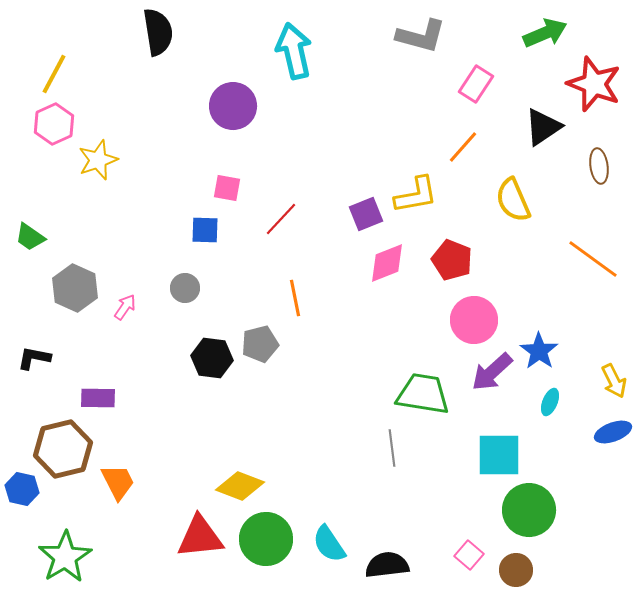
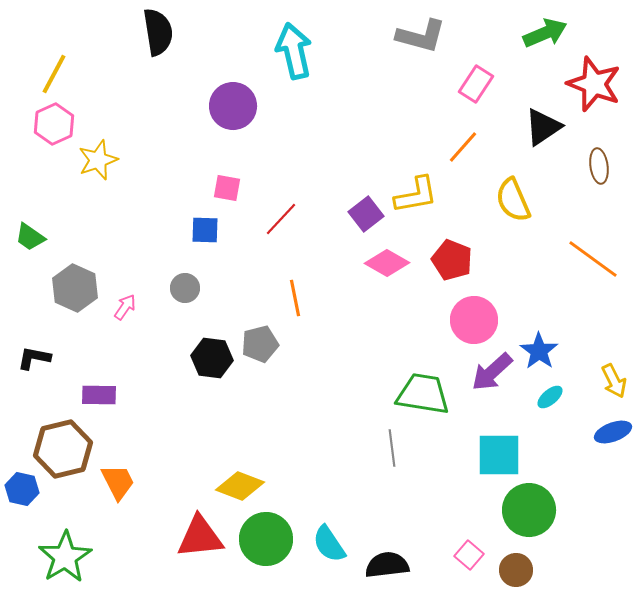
purple square at (366, 214): rotated 16 degrees counterclockwise
pink diamond at (387, 263): rotated 51 degrees clockwise
purple rectangle at (98, 398): moved 1 px right, 3 px up
cyan ellipse at (550, 402): moved 5 px up; rotated 28 degrees clockwise
